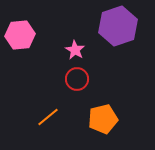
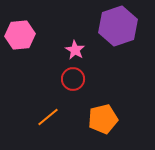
red circle: moved 4 px left
